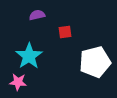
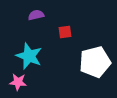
purple semicircle: moved 1 px left
cyan star: rotated 16 degrees counterclockwise
